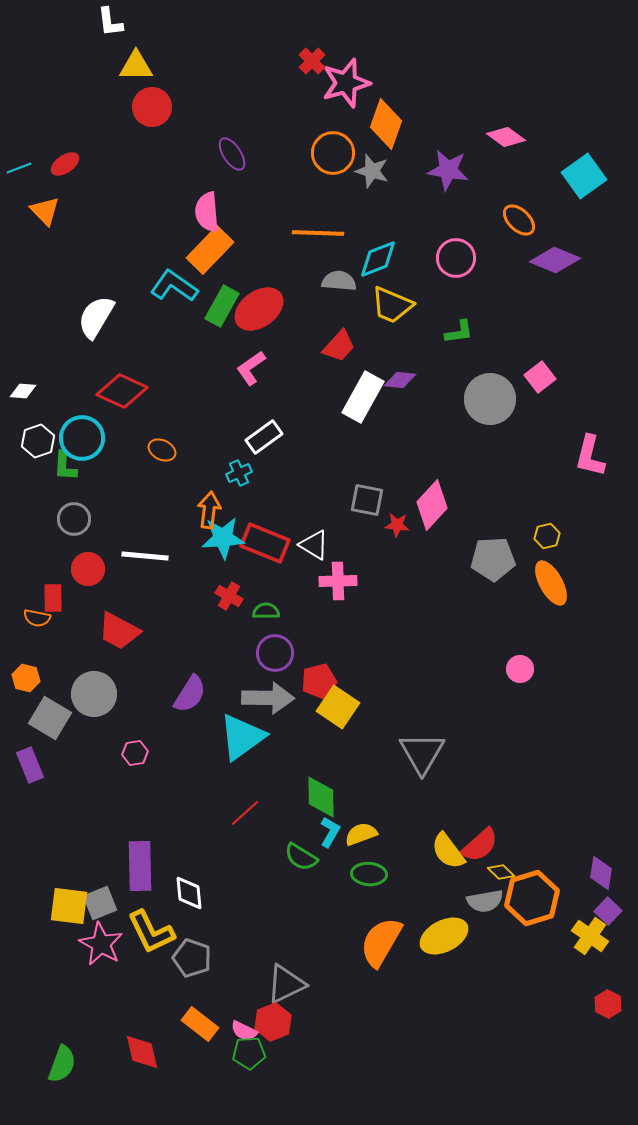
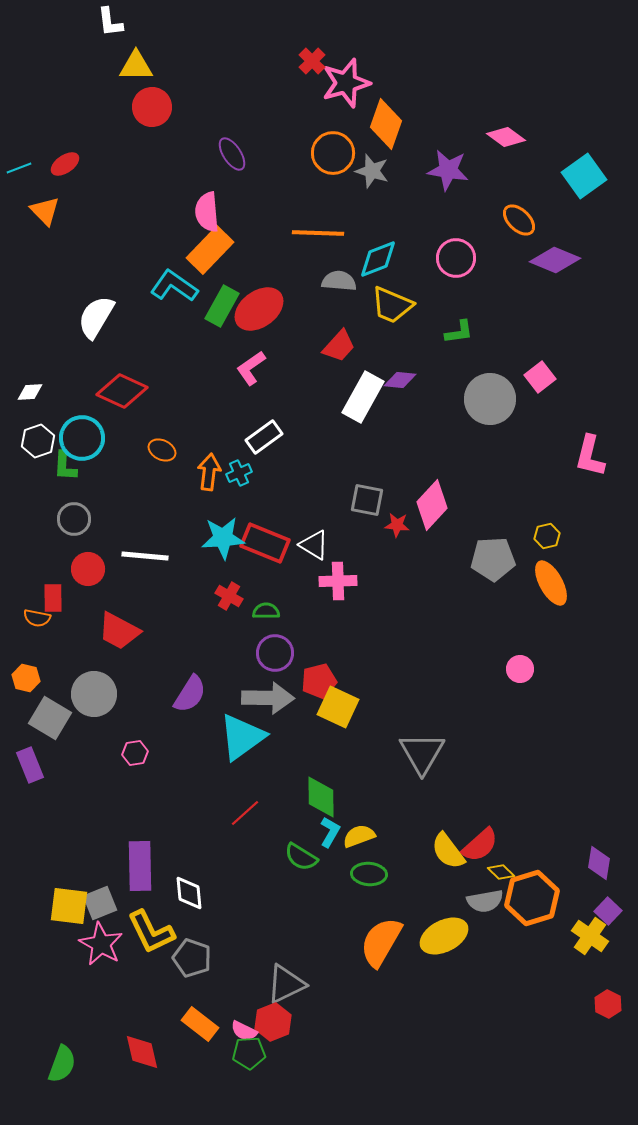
white diamond at (23, 391): moved 7 px right, 1 px down; rotated 8 degrees counterclockwise
orange arrow at (209, 510): moved 38 px up
yellow square at (338, 707): rotated 9 degrees counterclockwise
yellow semicircle at (361, 834): moved 2 px left, 2 px down
purple diamond at (601, 873): moved 2 px left, 10 px up
